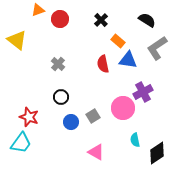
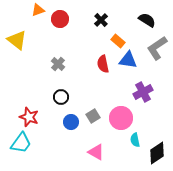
pink circle: moved 2 px left, 10 px down
